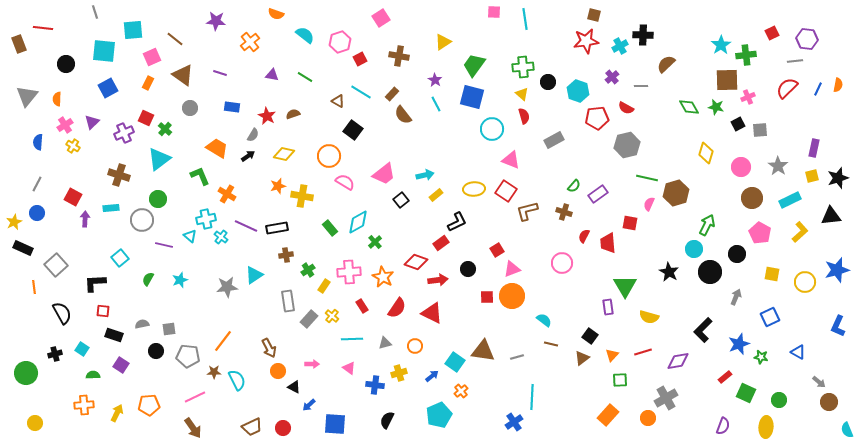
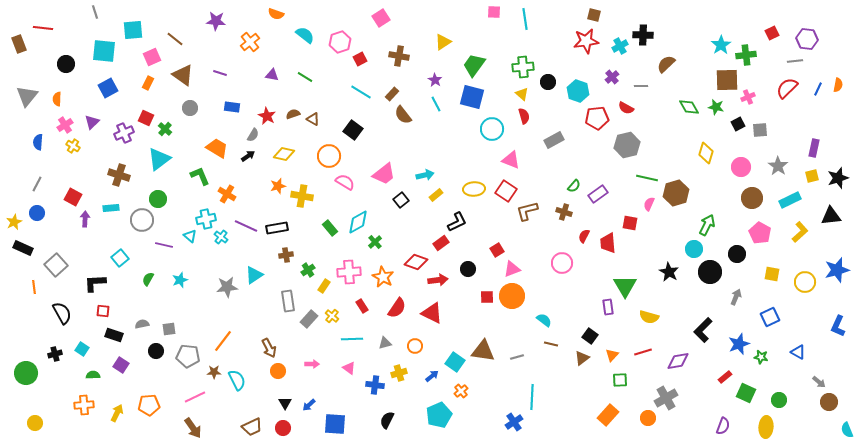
brown triangle at (338, 101): moved 25 px left, 18 px down
black triangle at (294, 387): moved 9 px left, 16 px down; rotated 32 degrees clockwise
